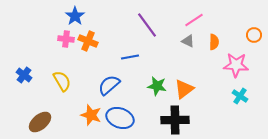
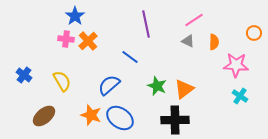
purple line: moved 1 px left, 1 px up; rotated 24 degrees clockwise
orange circle: moved 2 px up
orange cross: rotated 24 degrees clockwise
blue line: rotated 48 degrees clockwise
green star: rotated 12 degrees clockwise
blue ellipse: rotated 16 degrees clockwise
brown ellipse: moved 4 px right, 6 px up
